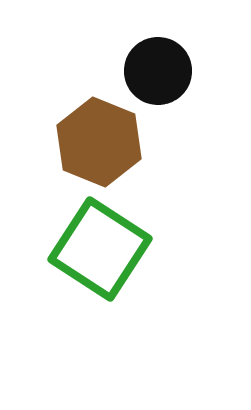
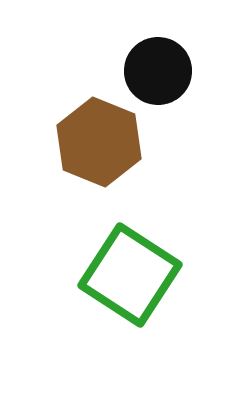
green square: moved 30 px right, 26 px down
